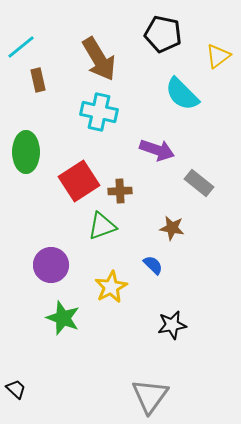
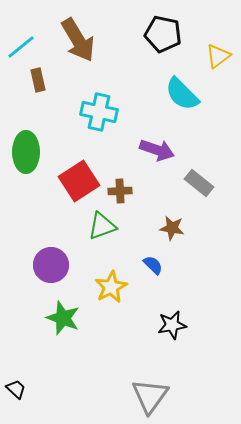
brown arrow: moved 21 px left, 19 px up
